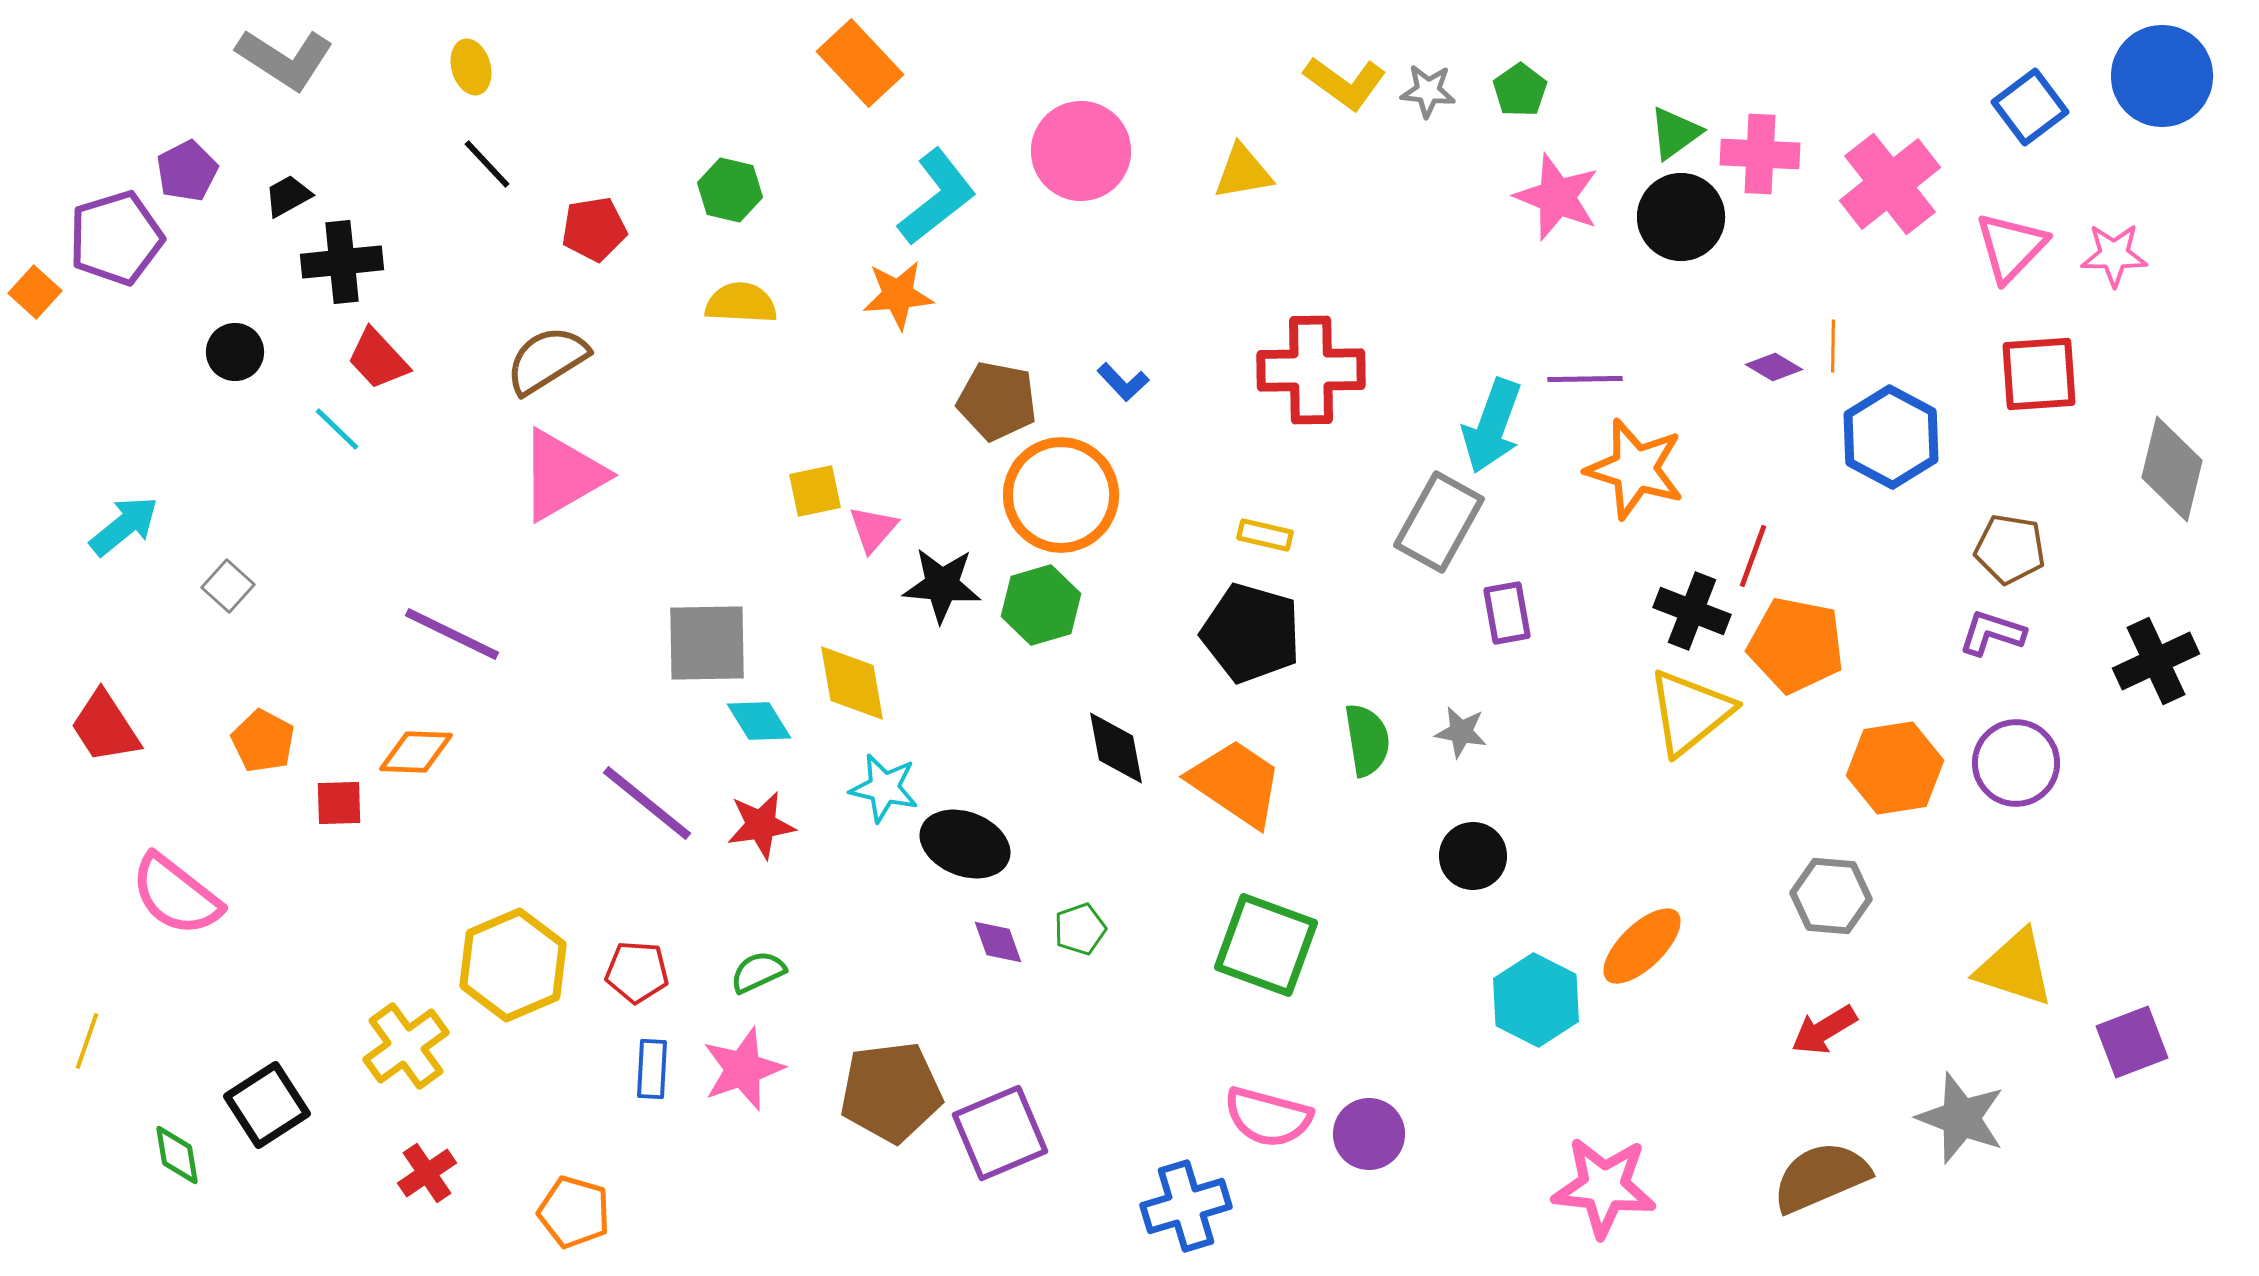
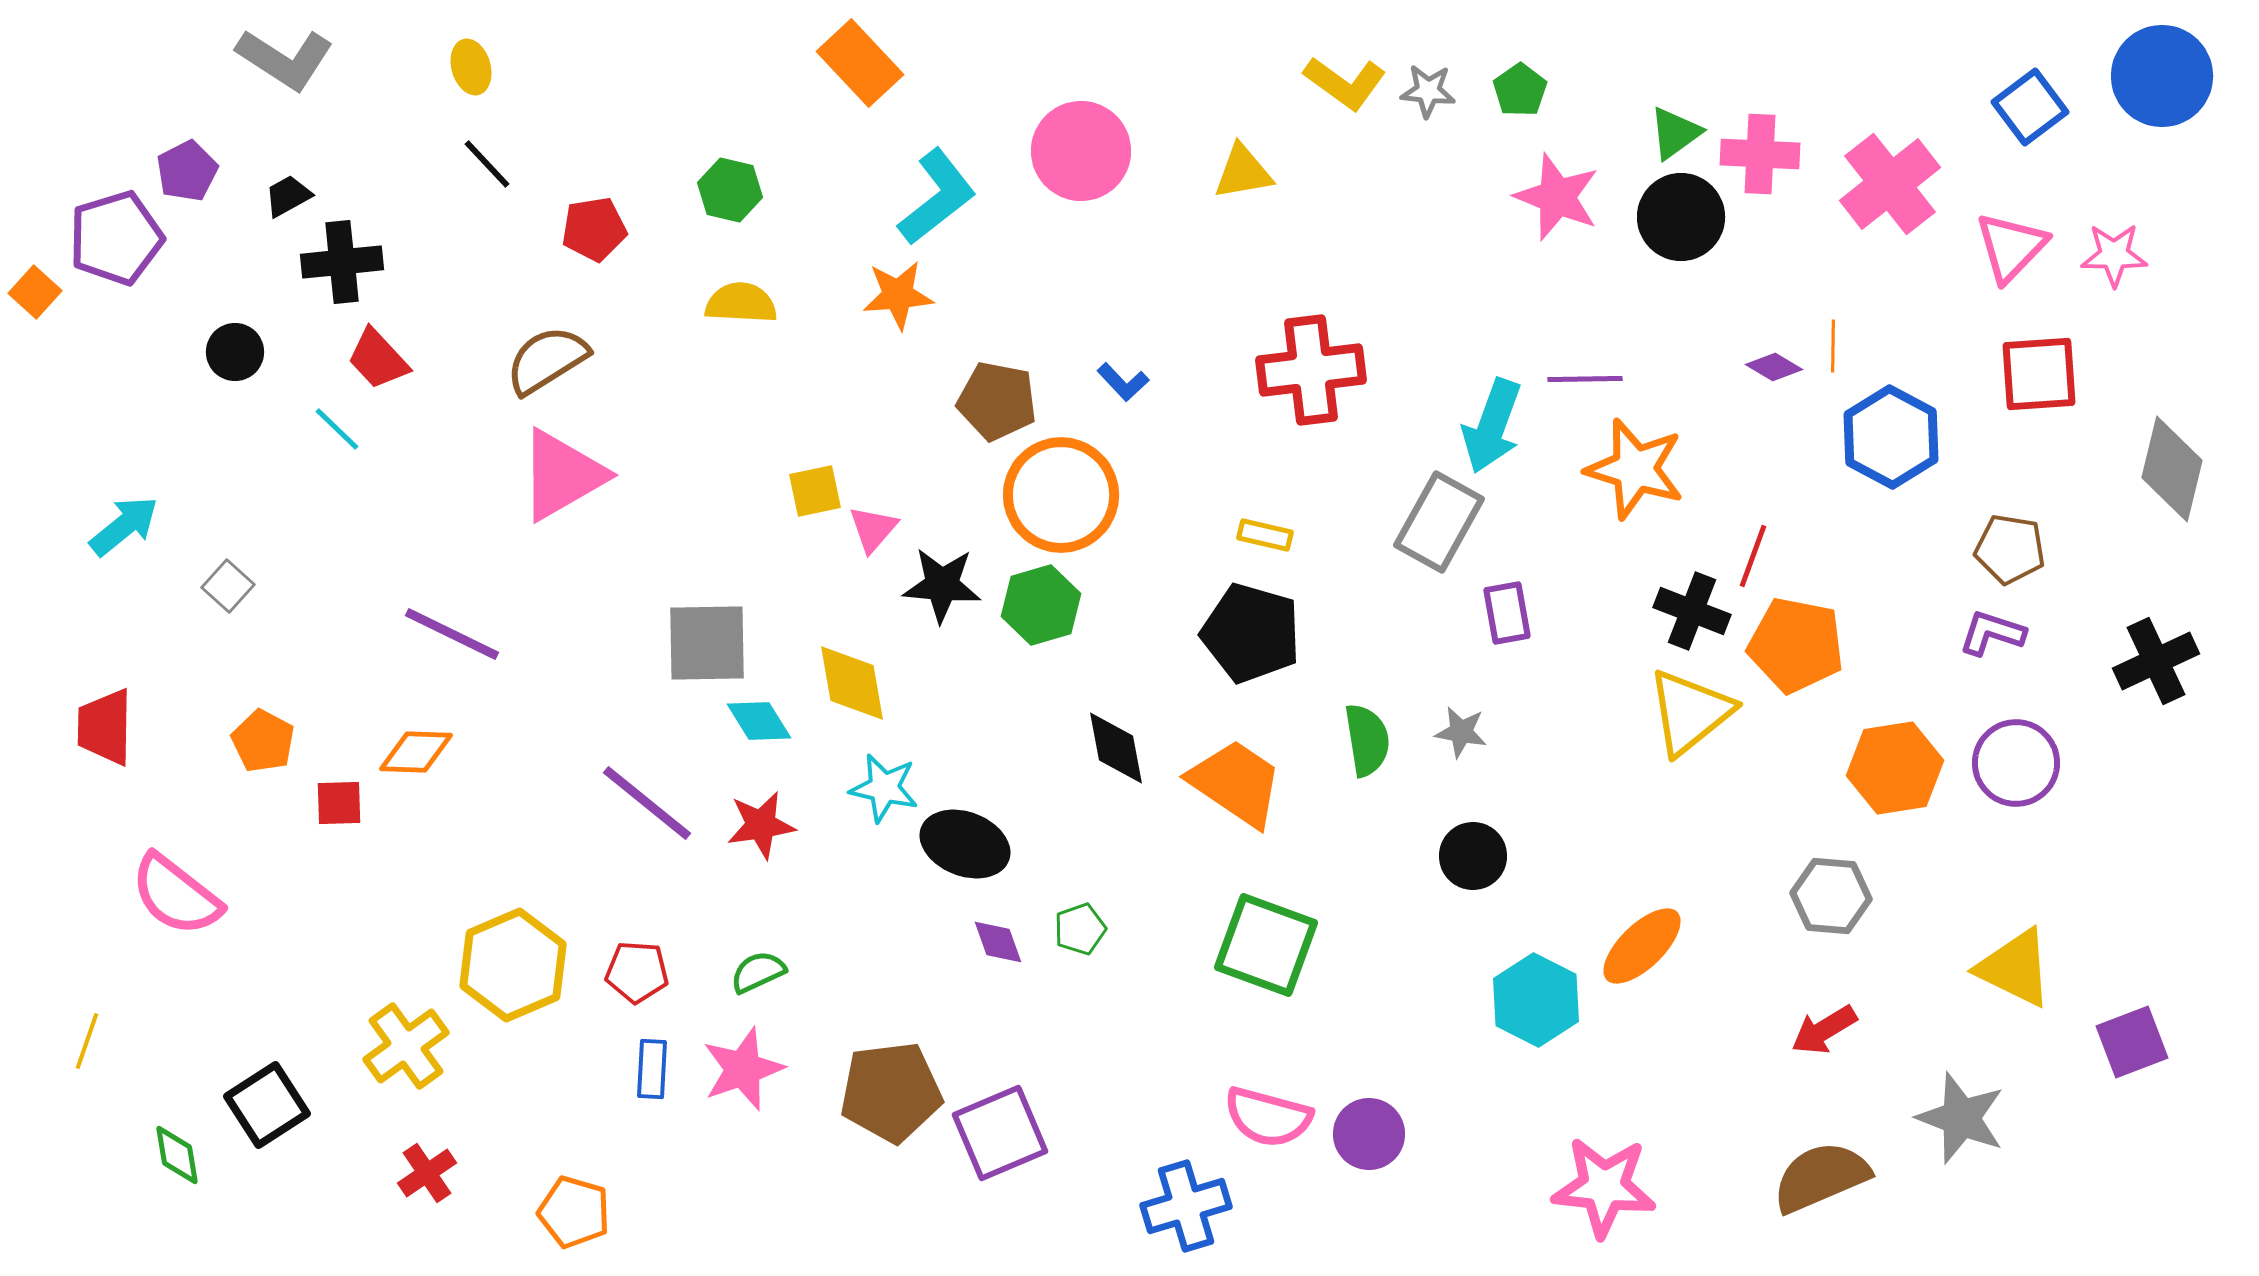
red cross at (1311, 370): rotated 6 degrees counterclockwise
red trapezoid at (105, 727): rotated 34 degrees clockwise
yellow triangle at (2015, 968): rotated 8 degrees clockwise
